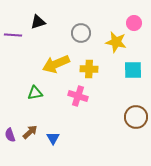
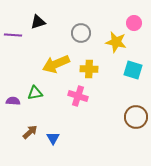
cyan square: rotated 18 degrees clockwise
purple semicircle: moved 3 px right, 34 px up; rotated 112 degrees clockwise
